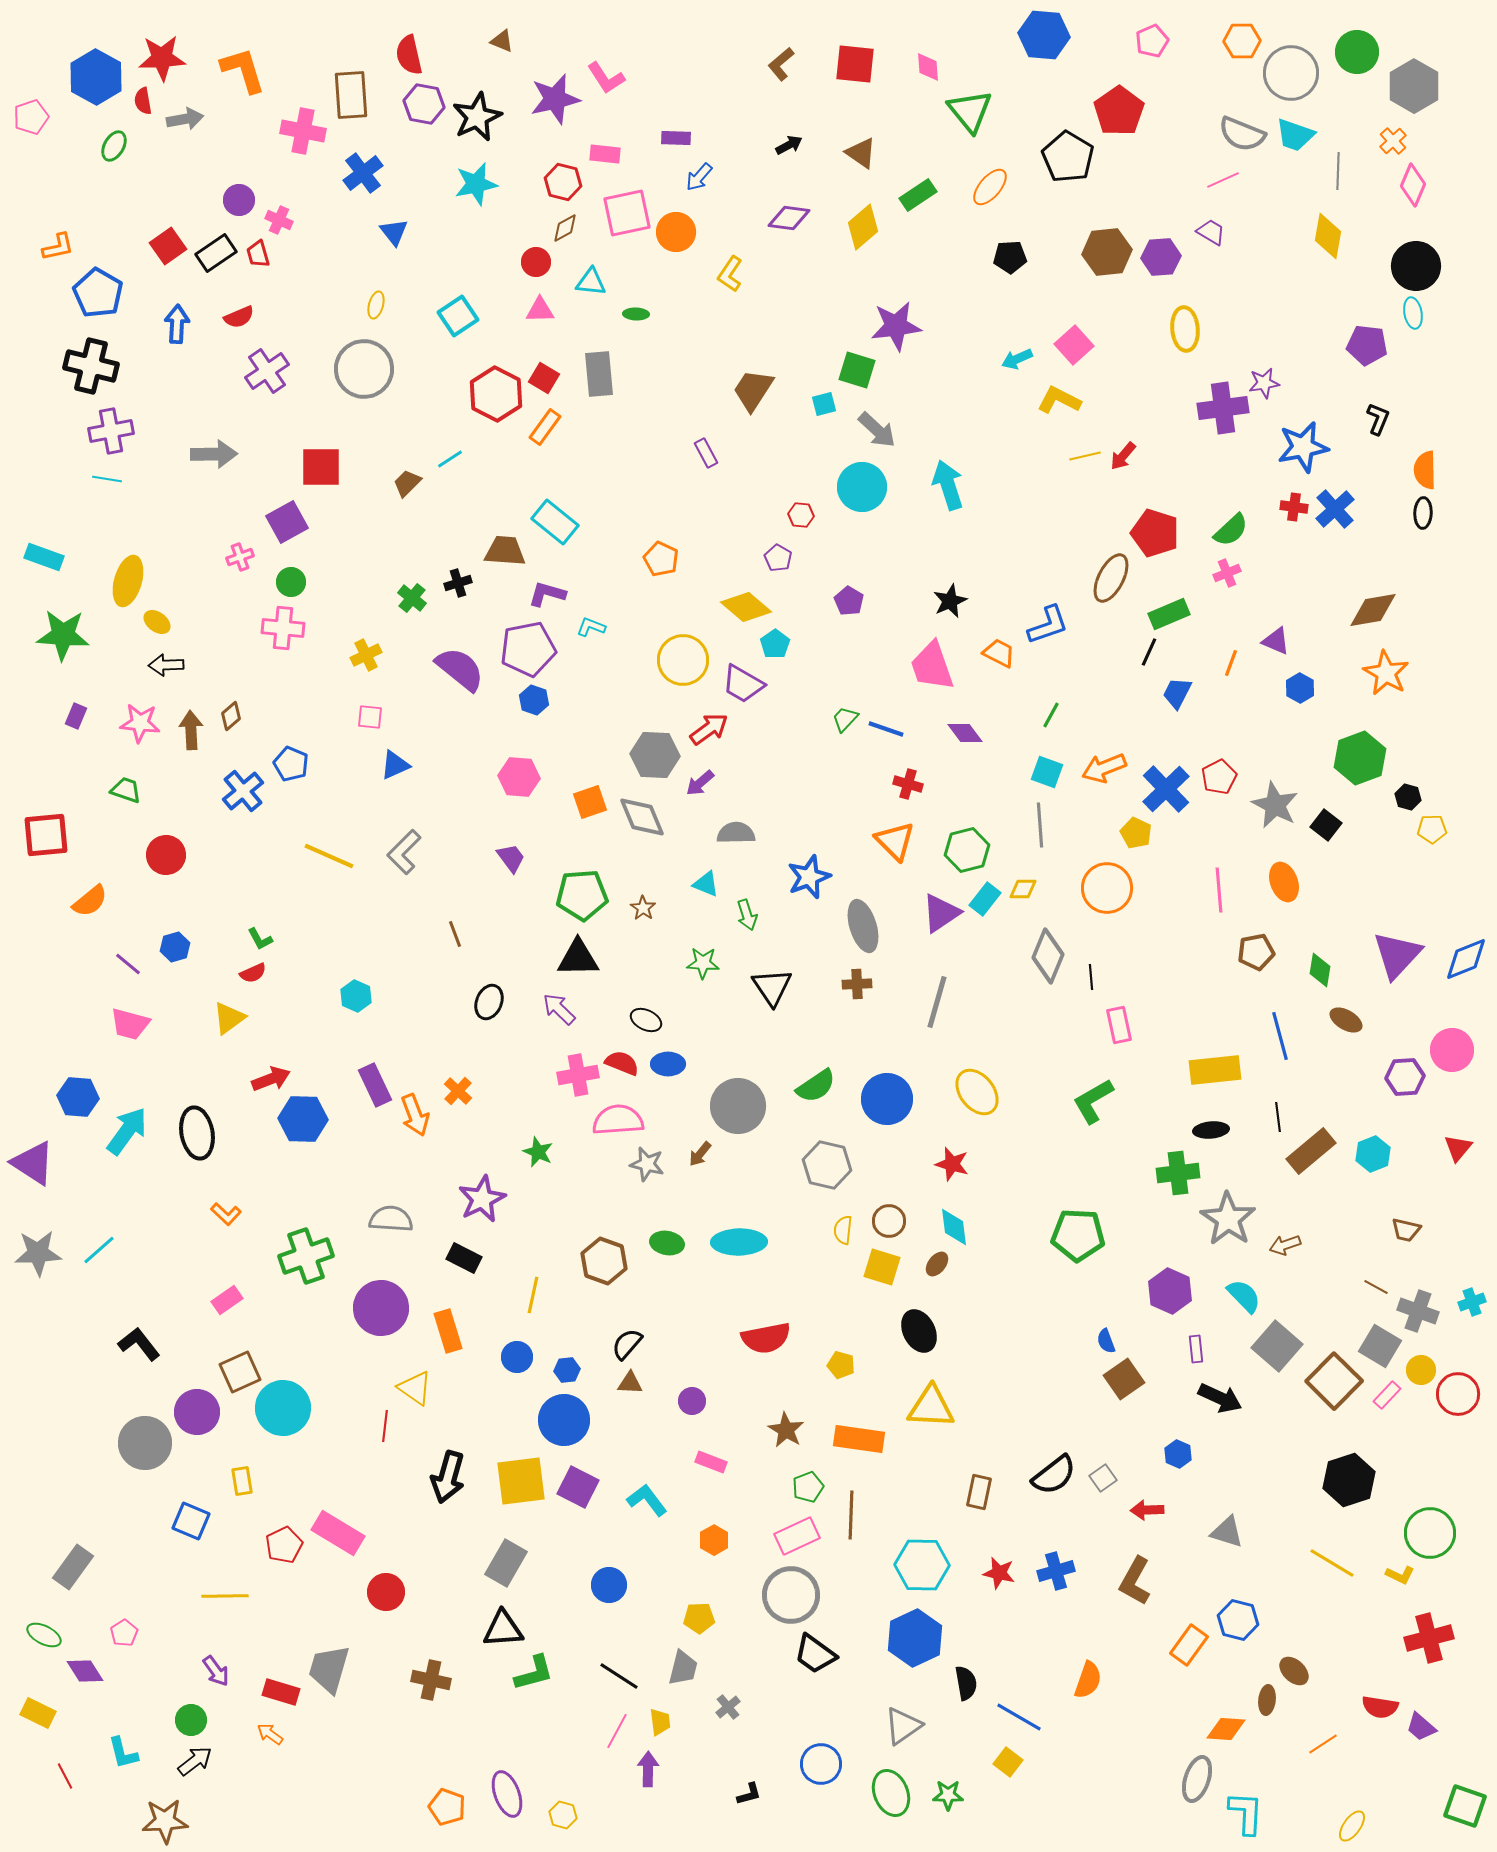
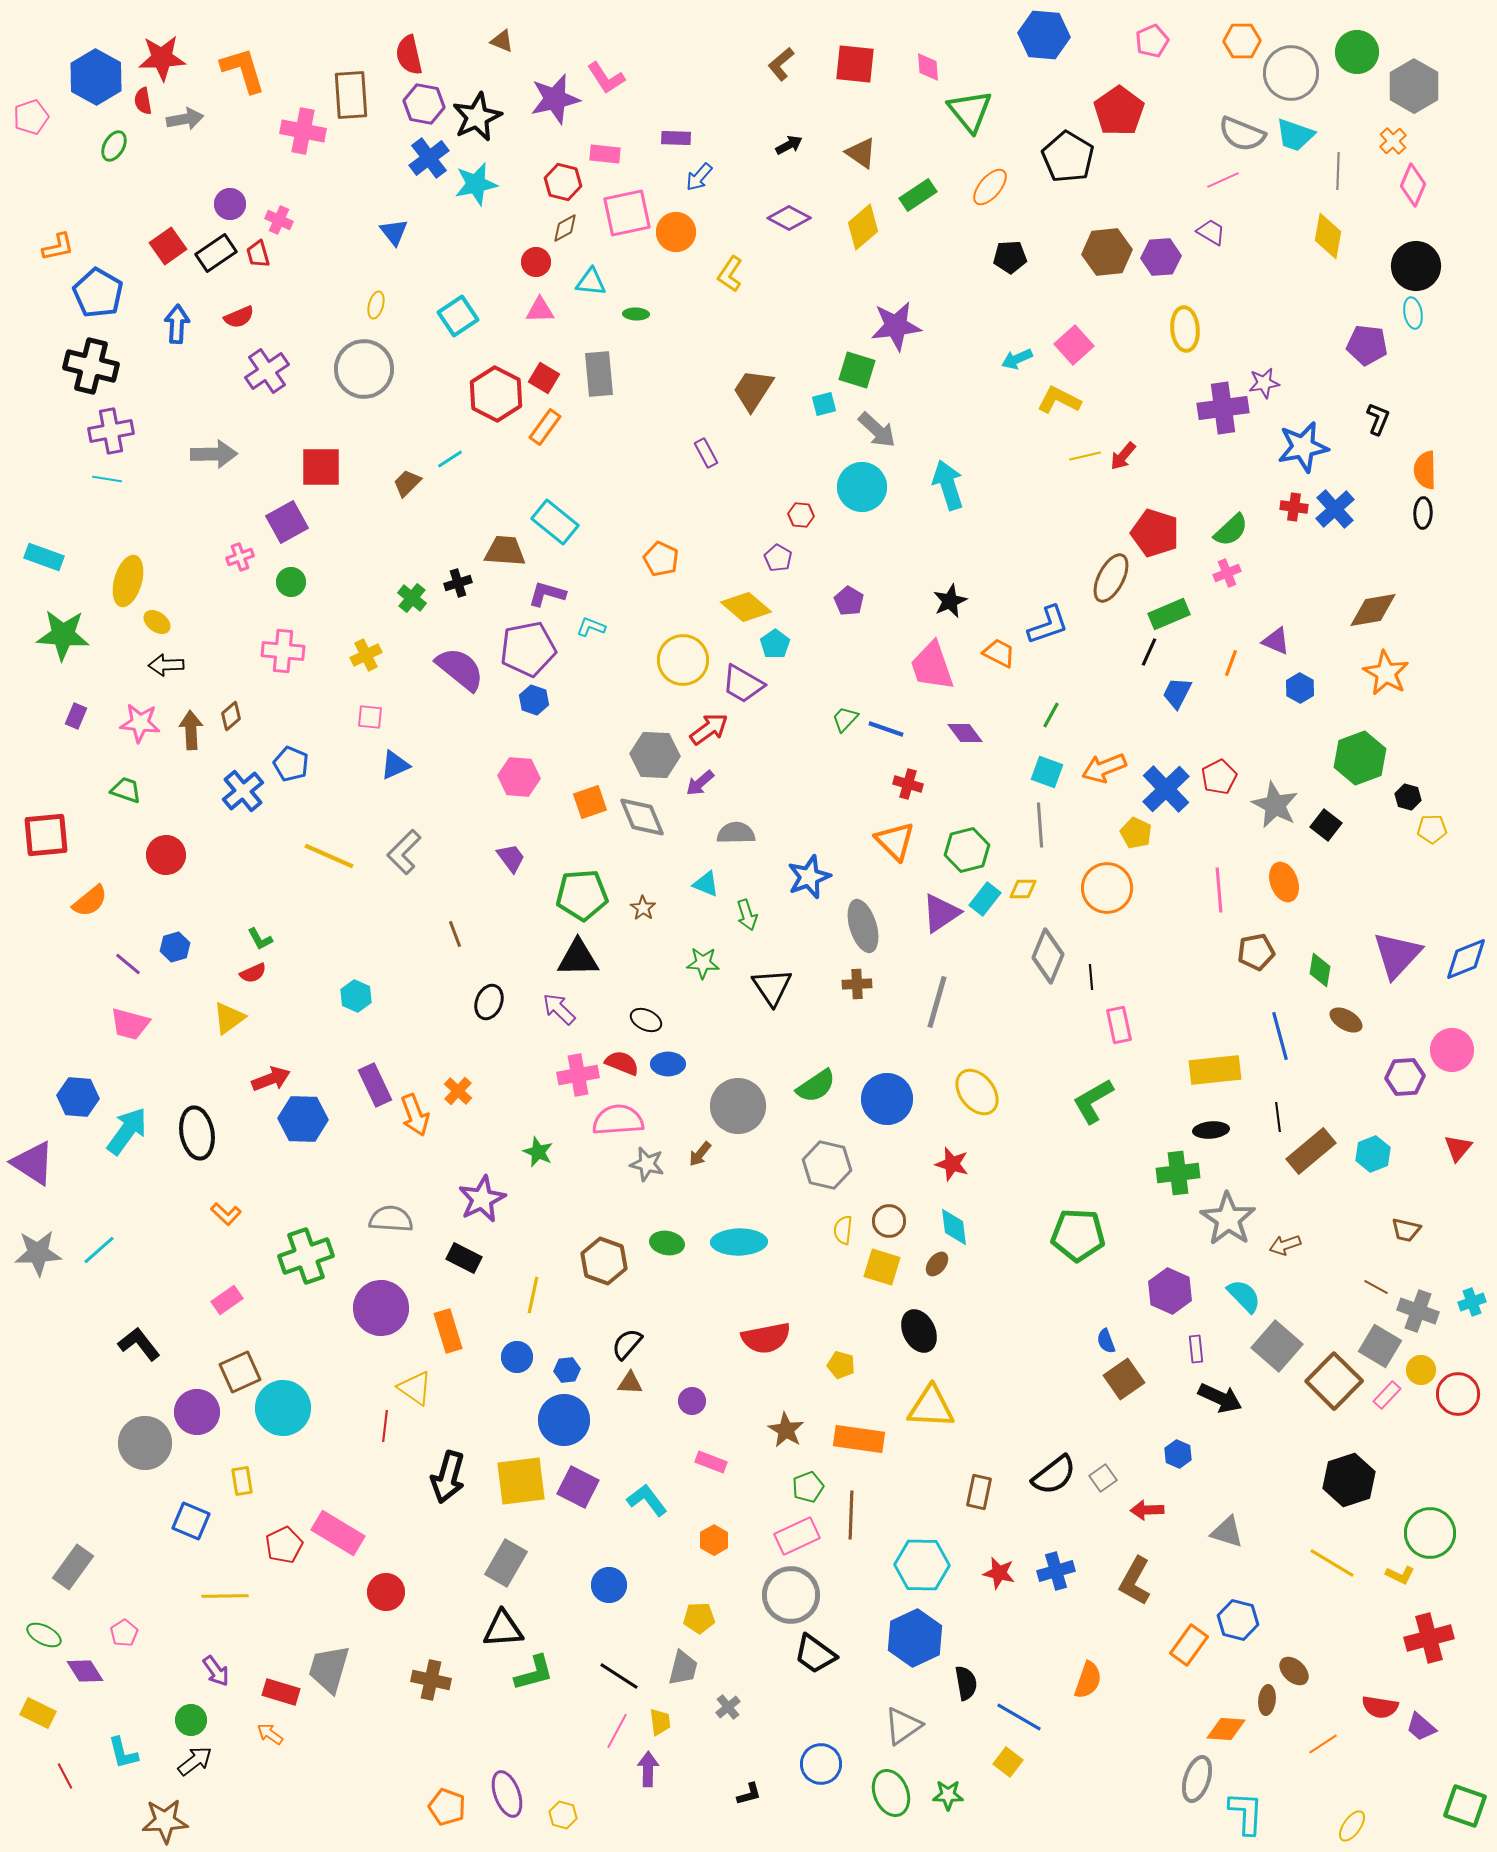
blue cross at (363, 173): moved 66 px right, 15 px up
purple circle at (239, 200): moved 9 px left, 4 px down
purple diamond at (789, 218): rotated 21 degrees clockwise
pink cross at (283, 628): moved 23 px down
